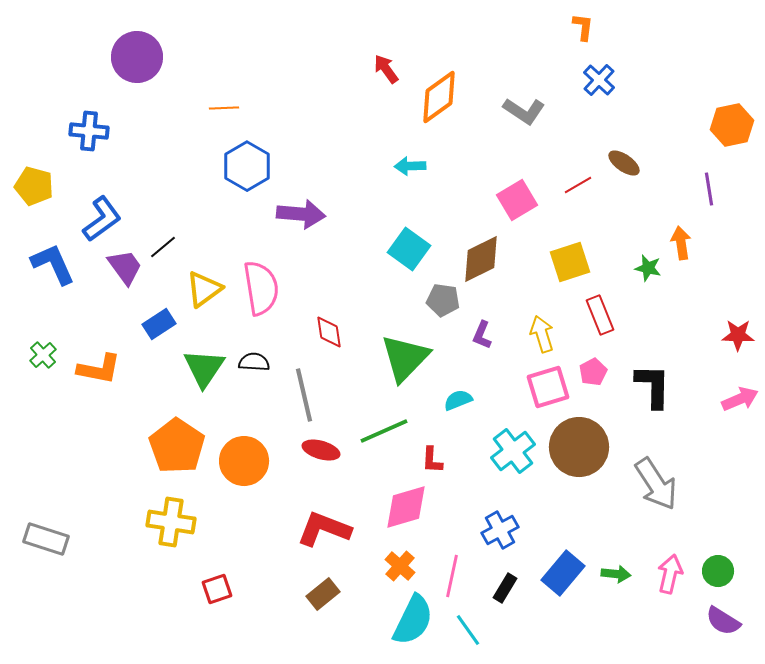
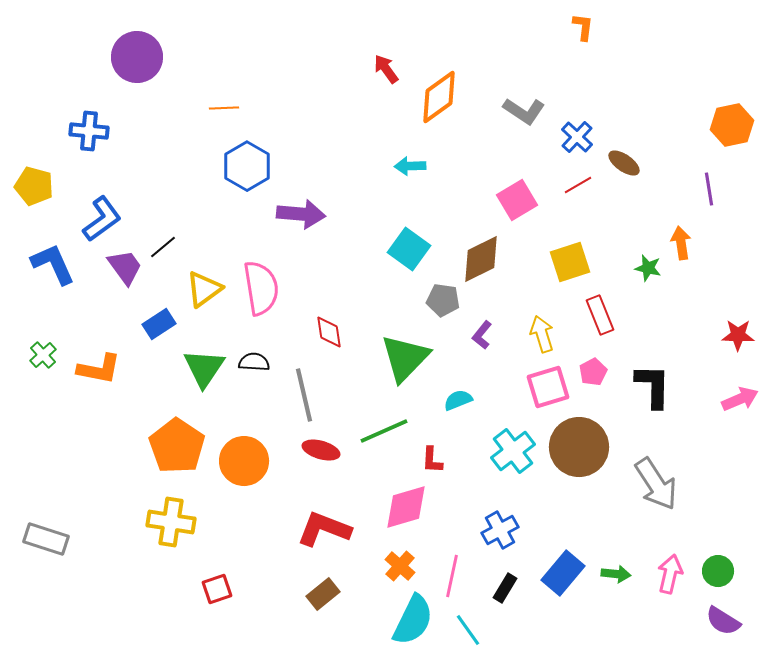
blue cross at (599, 80): moved 22 px left, 57 px down
purple L-shape at (482, 335): rotated 16 degrees clockwise
